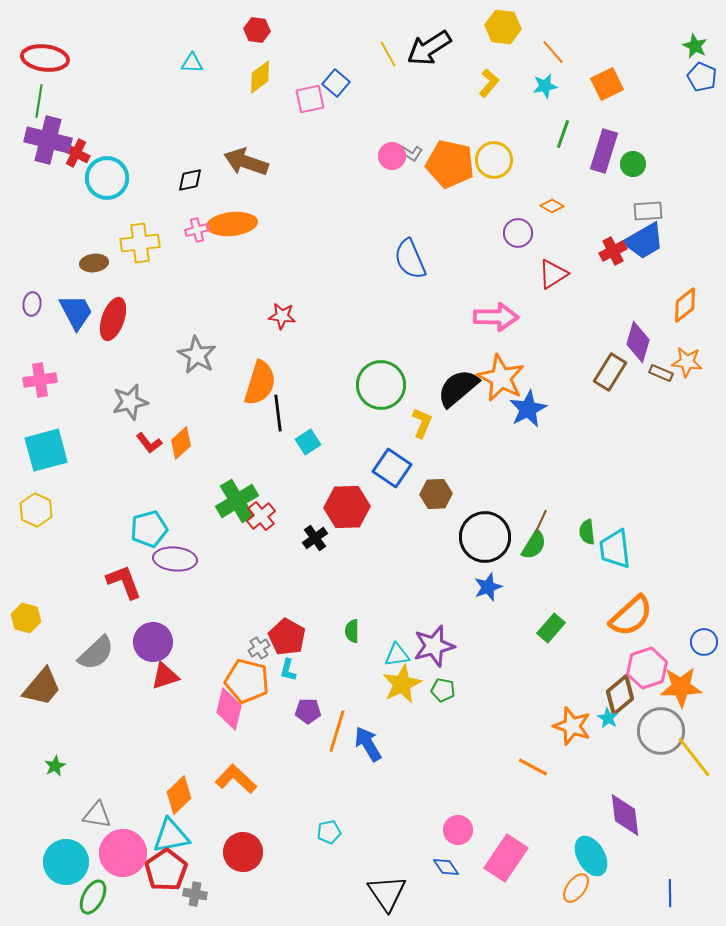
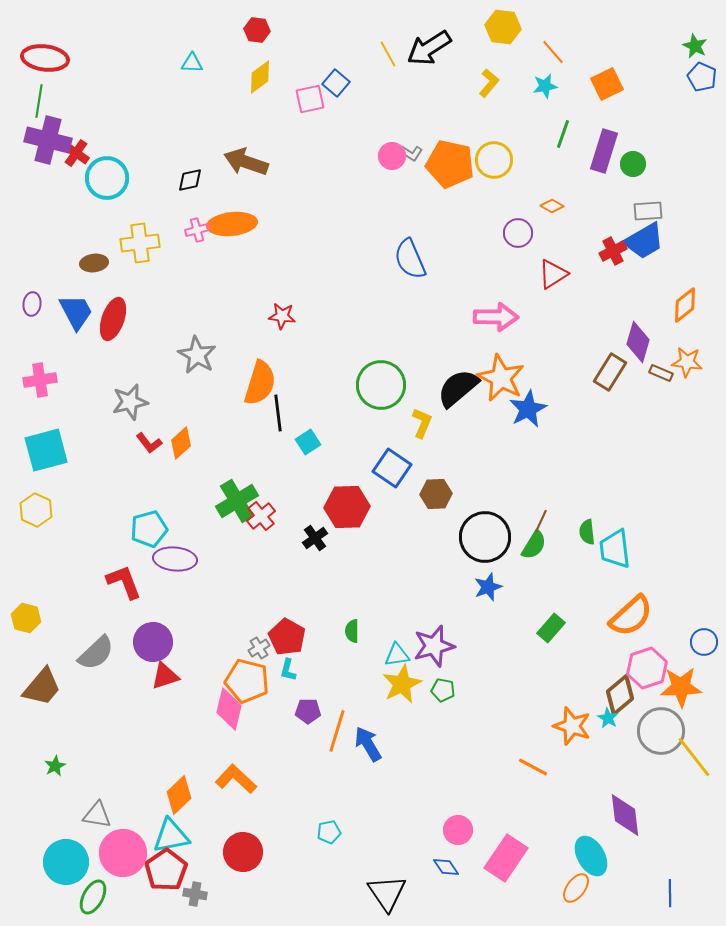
red cross at (76, 153): rotated 8 degrees clockwise
